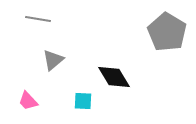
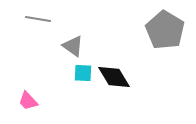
gray pentagon: moved 2 px left, 2 px up
gray triangle: moved 20 px right, 14 px up; rotated 45 degrees counterclockwise
cyan square: moved 28 px up
